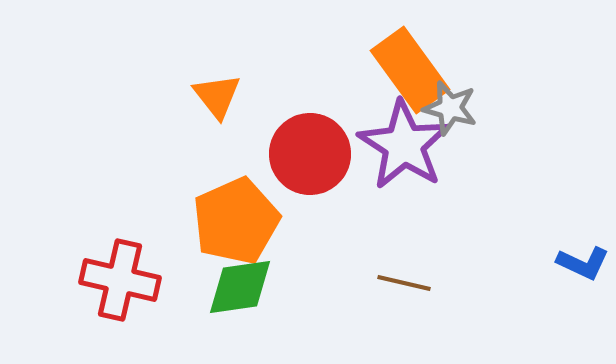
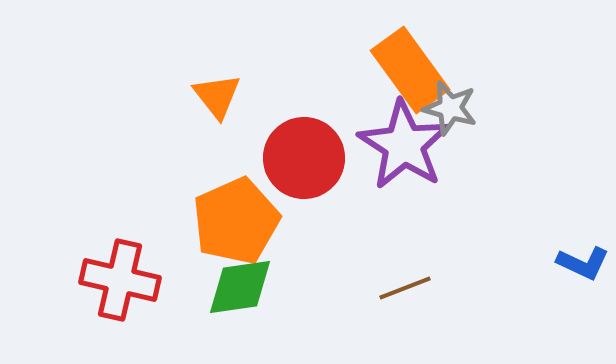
red circle: moved 6 px left, 4 px down
brown line: moved 1 px right, 5 px down; rotated 34 degrees counterclockwise
